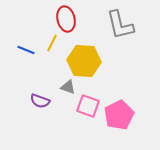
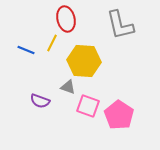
pink pentagon: rotated 12 degrees counterclockwise
